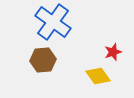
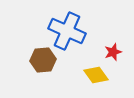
blue cross: moved 14 px right, 9 px down; rotated 12 degrees counterclockwise
yellow diamond: moved 2 px left, 1 px up
